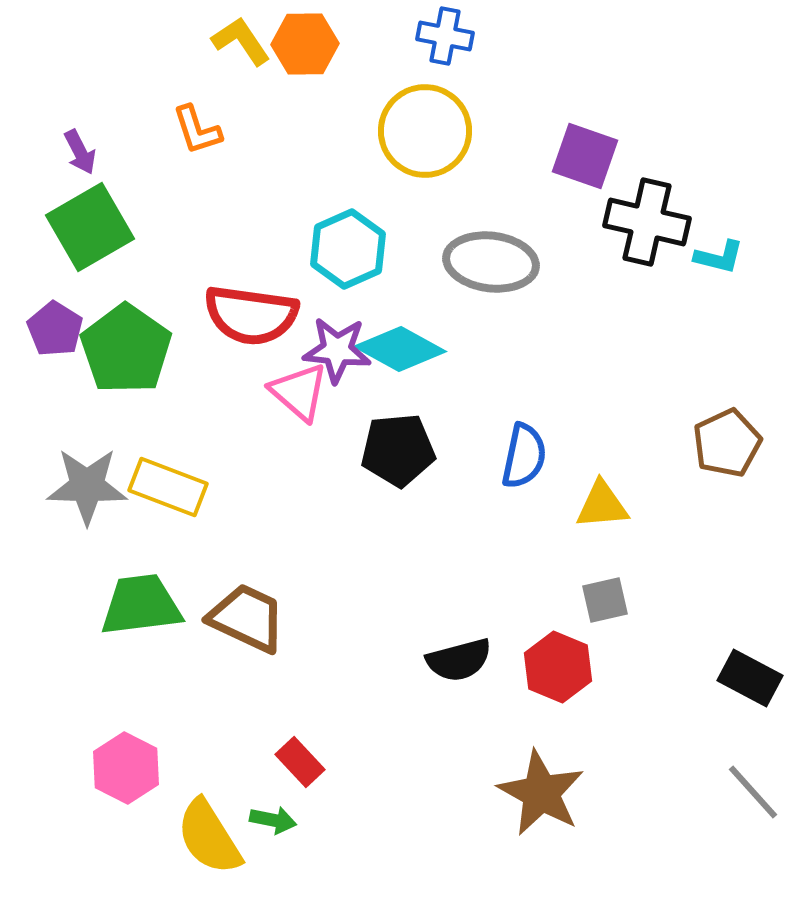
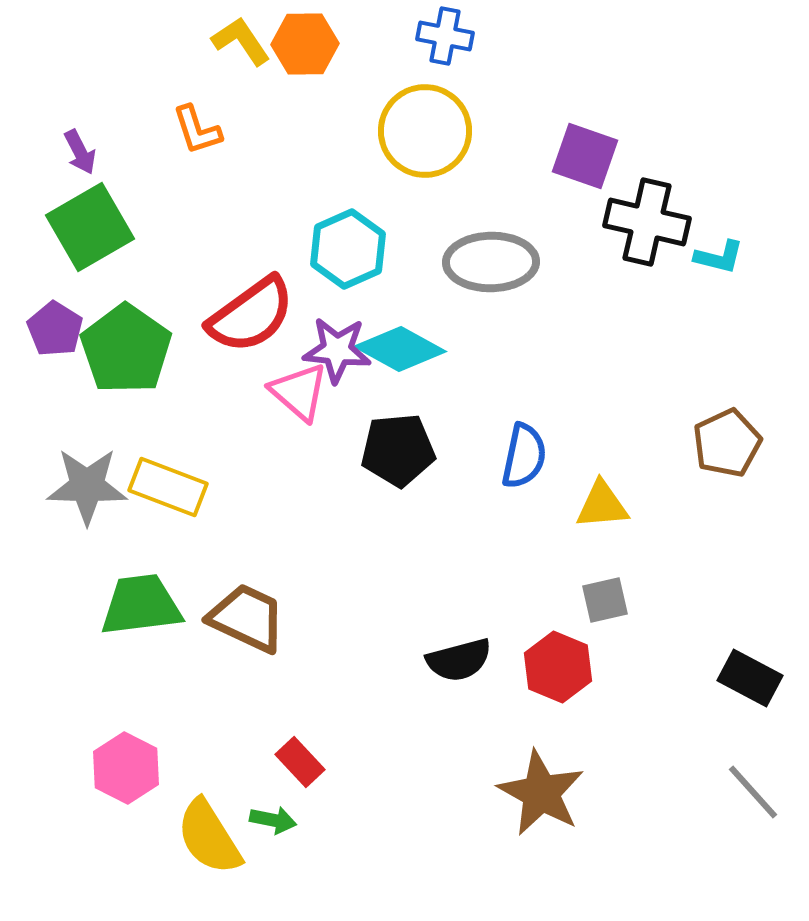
gray ellipse: rotated 8 degrees counterclockwise
red semicircle: rotated 44 degrees counterclockwise
